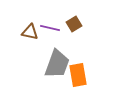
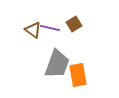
brown triangle: moved 3 px right, 2 px up; rotated 24 degrees clockwise
